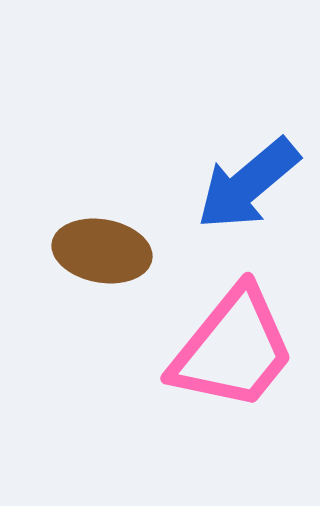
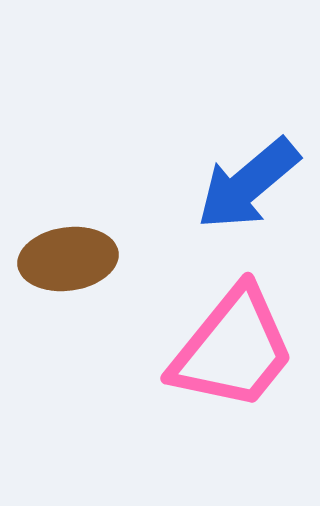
brown ellipse: moved 34 px left, 8 px down; rotated 18 degrees counterclockwise
